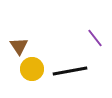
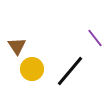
brown triangle: moved 2 px left
black line: rotated 40 degrees counterclockwise
